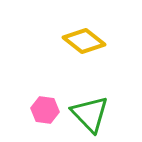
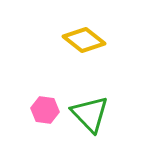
yellow diamond: moved 1 px up
